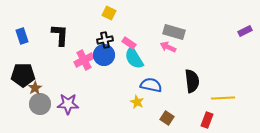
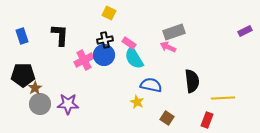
gray rectangle: rotated 35 degrees counterclockwise
